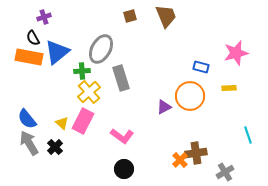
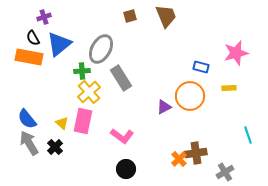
blue triangle: moved 2 px right, 8 px up
gray rectangle: rotated 15 degrees counterclockwise
pink rectangle: rotated 15 degrees counterclockwise
orange cross: moved 1 px left, 1 px up
black circle: moved 2 px right
